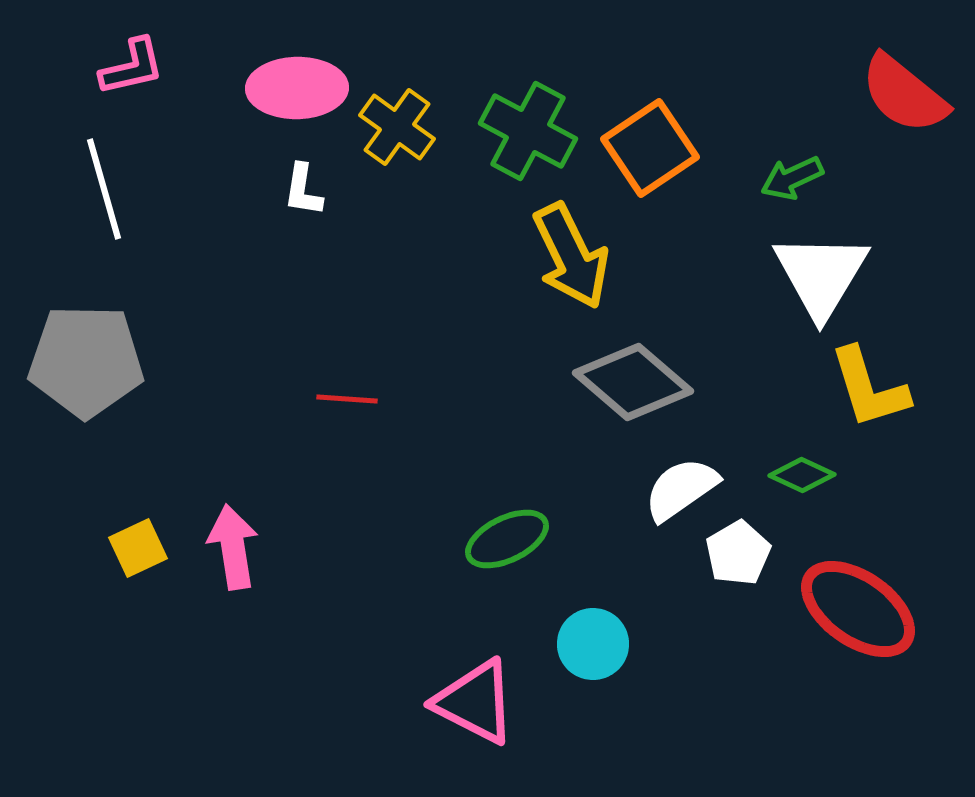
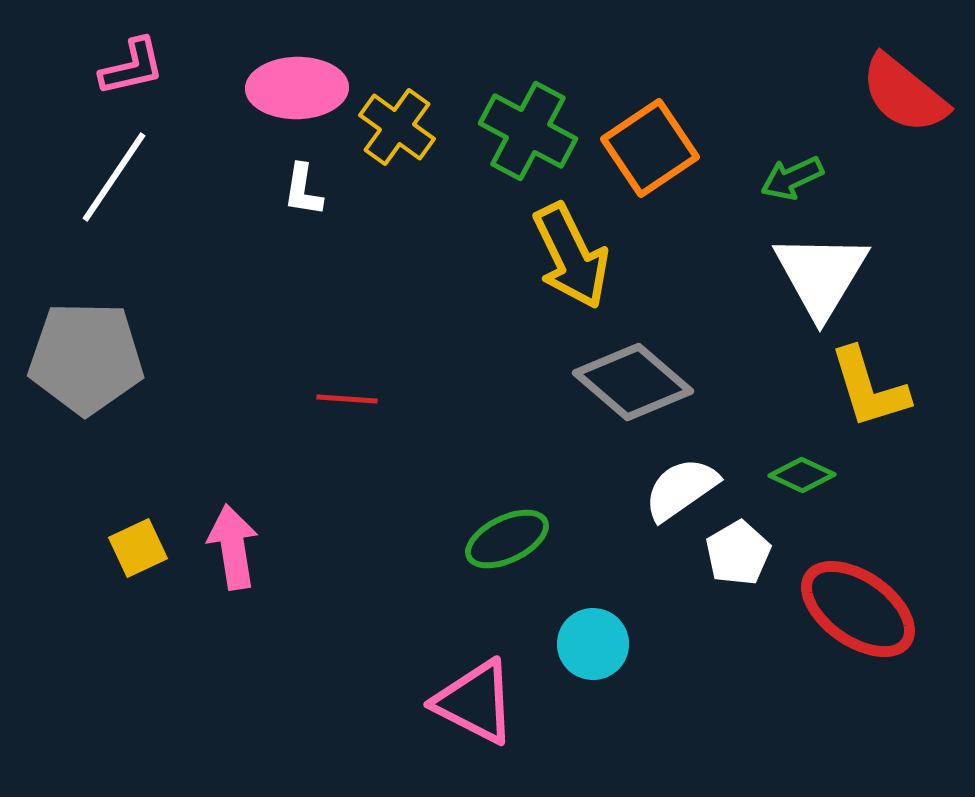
white line: moved 10 px right, 12 px up; rotated 50 degrees clockwise
gray pentagon: moved 3 px up
